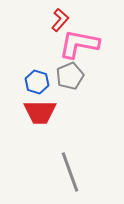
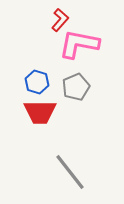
gray pentagon: moved 6 px right, 11 px down
gray line: rotated 18 degrees counterclockwise
